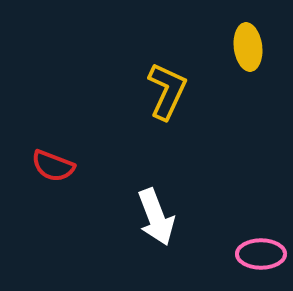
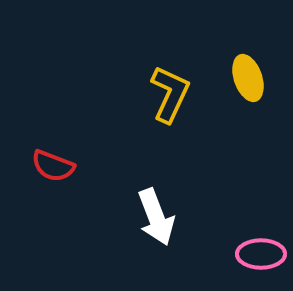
yellow ellipse: moved 31 px down; rotated 12 degrees counterclockwise
yellow L-shape: moved 3 px right, 3 px down
